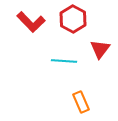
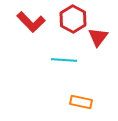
red triangle: moved 2 px left, 12 px up
cyan line: moved 1 px up
orange rectangle: rotated 55 degrees counterclockwise
